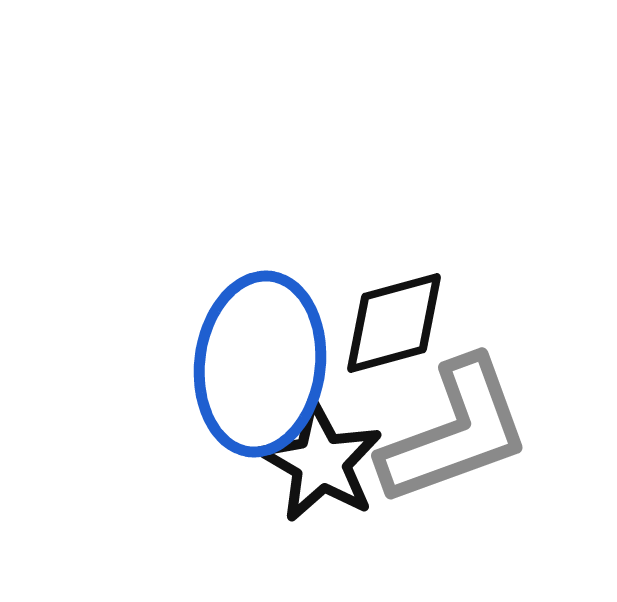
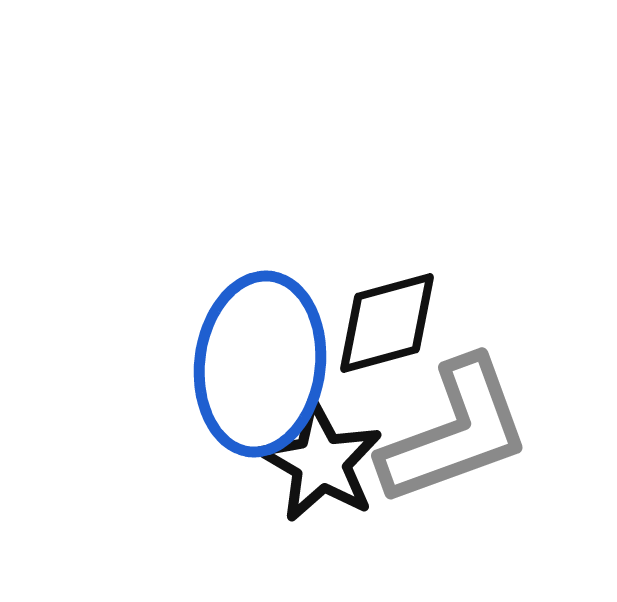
black diamond: moved 7 px left
